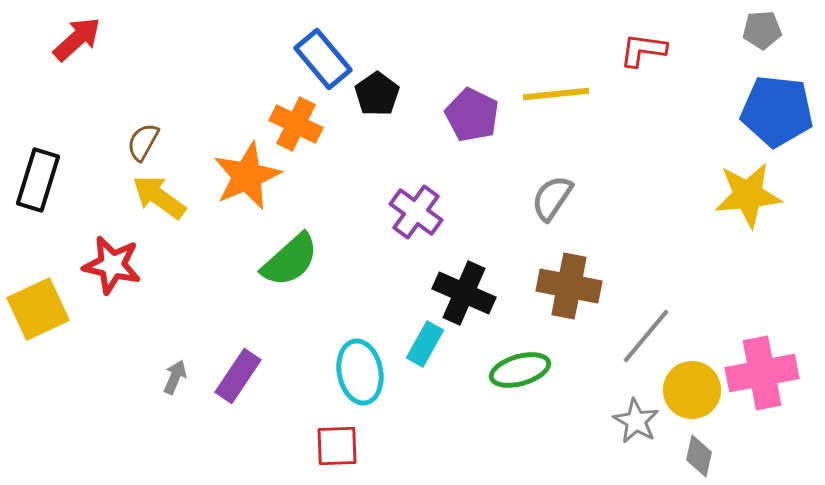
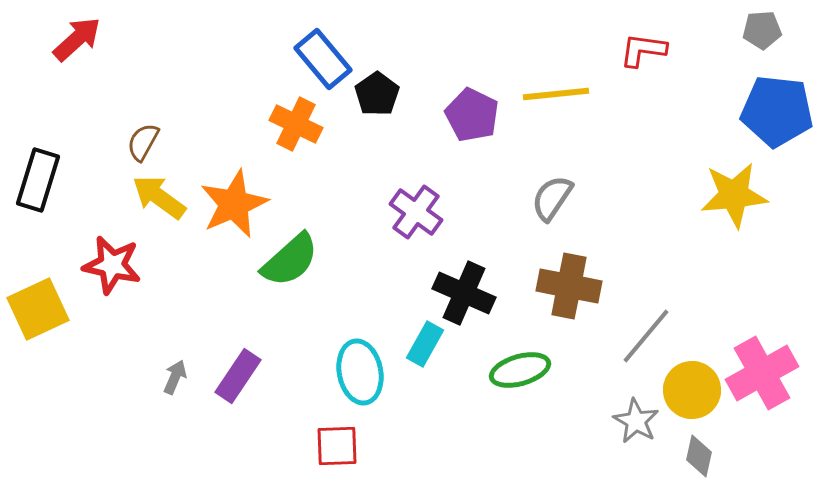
orange star: moved 13 px left, 28 px down
yellow star: moved 14 px left
pink cross: rotated 18 degrees counterclockwise
